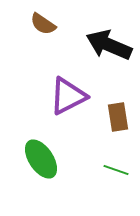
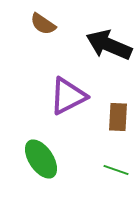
brown rectangle: rotated 12 degrees clockwise
